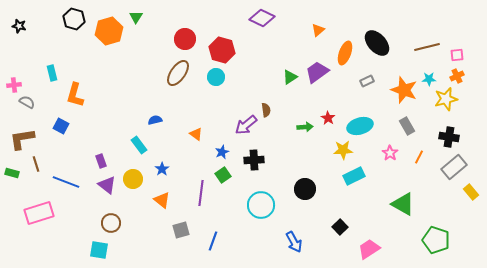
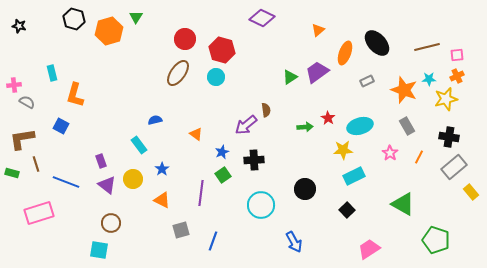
orange triangle at (162, 200): rotated 12 degrees counterclockwise
black square at (340, 227): moved 7 px right, 17 px up
